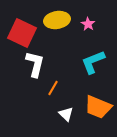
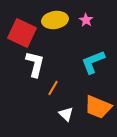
yellow ellipse: moved 2 px left
pink star: moved 2 px left, 4 px up
